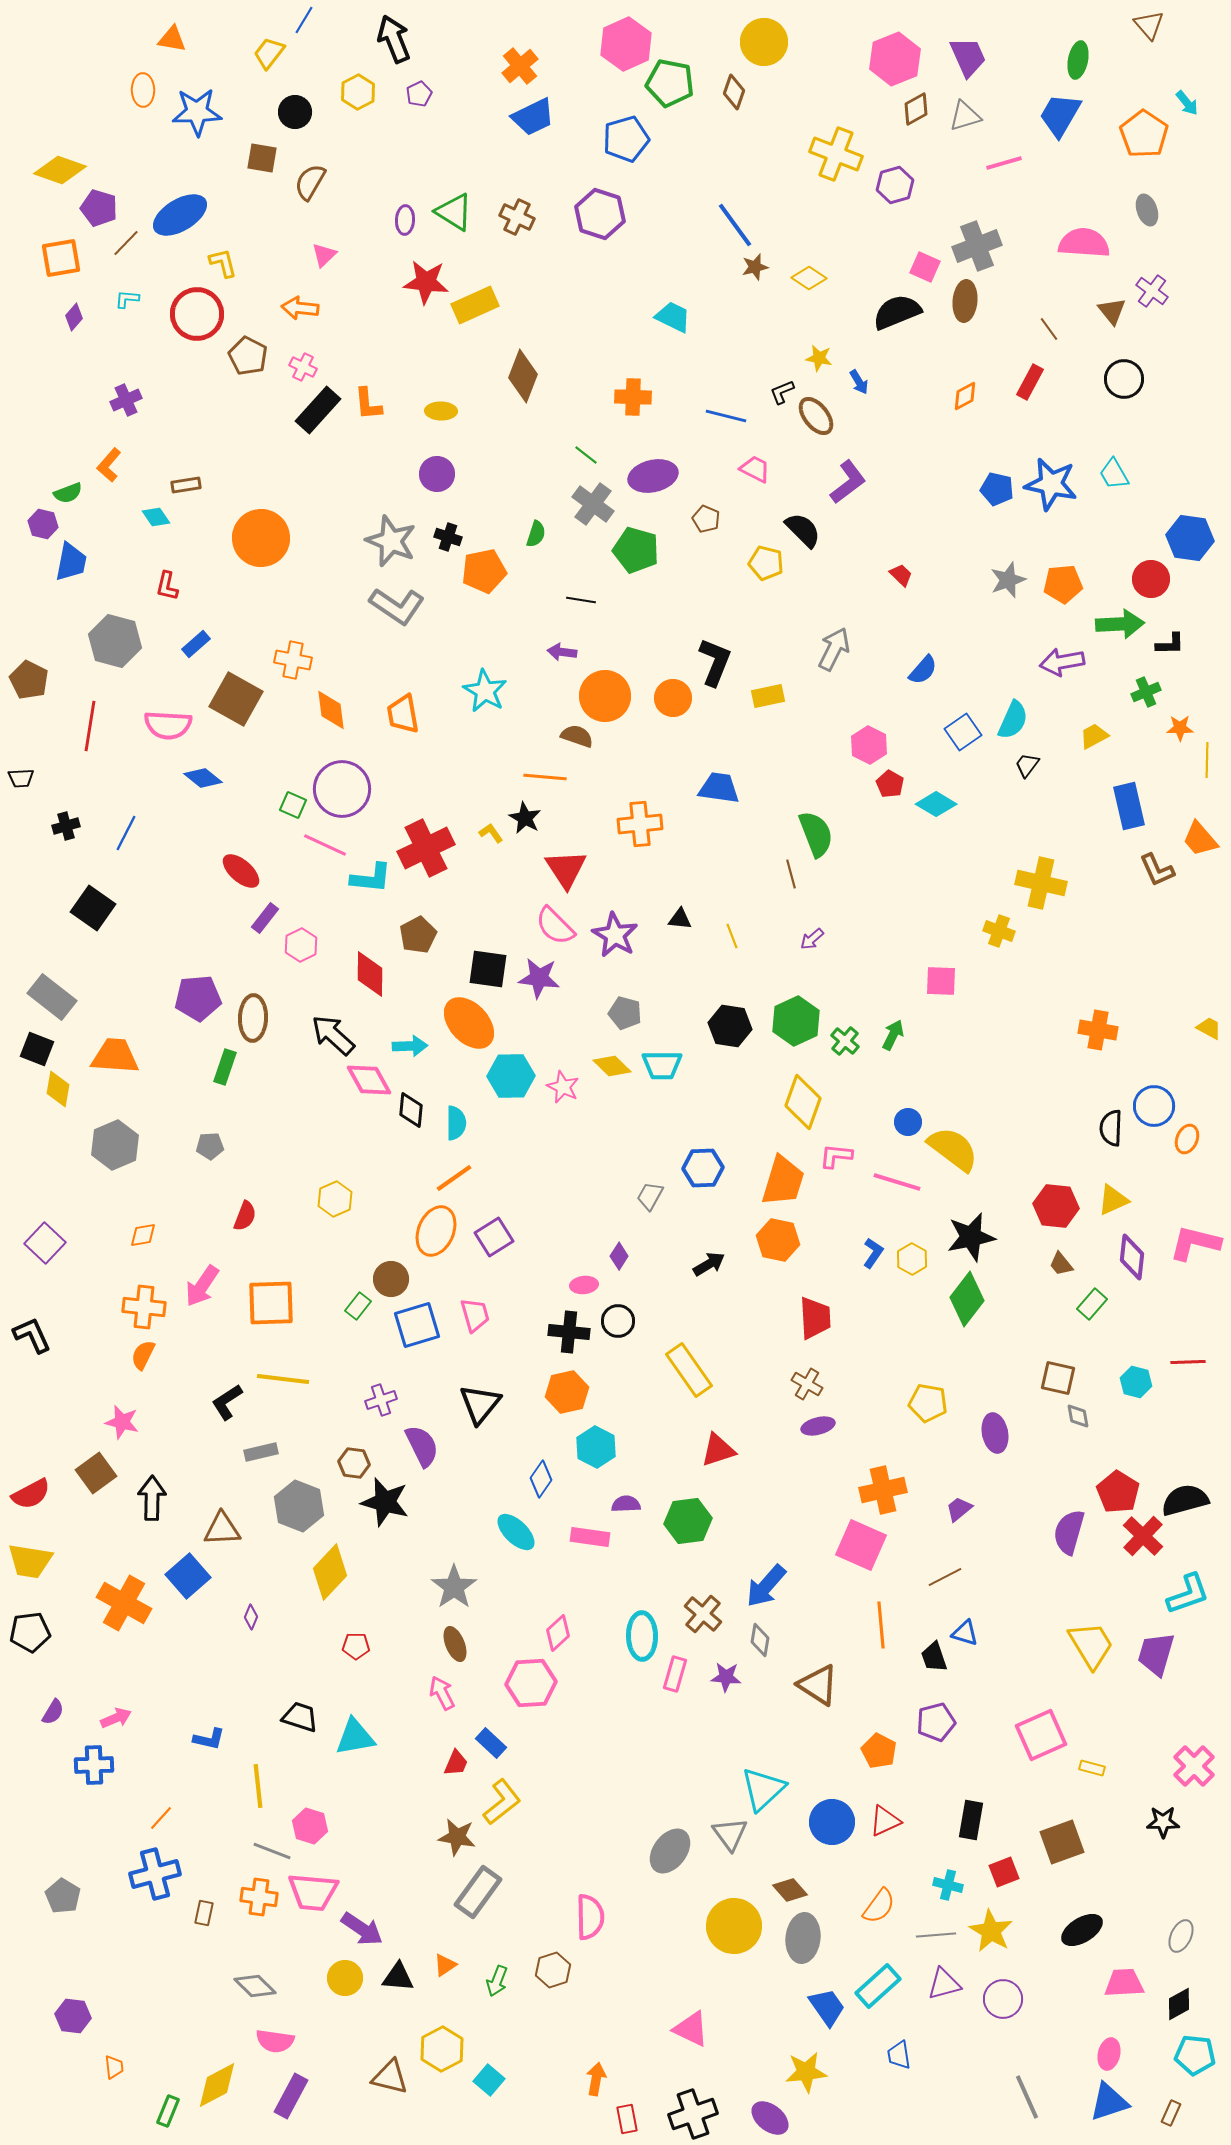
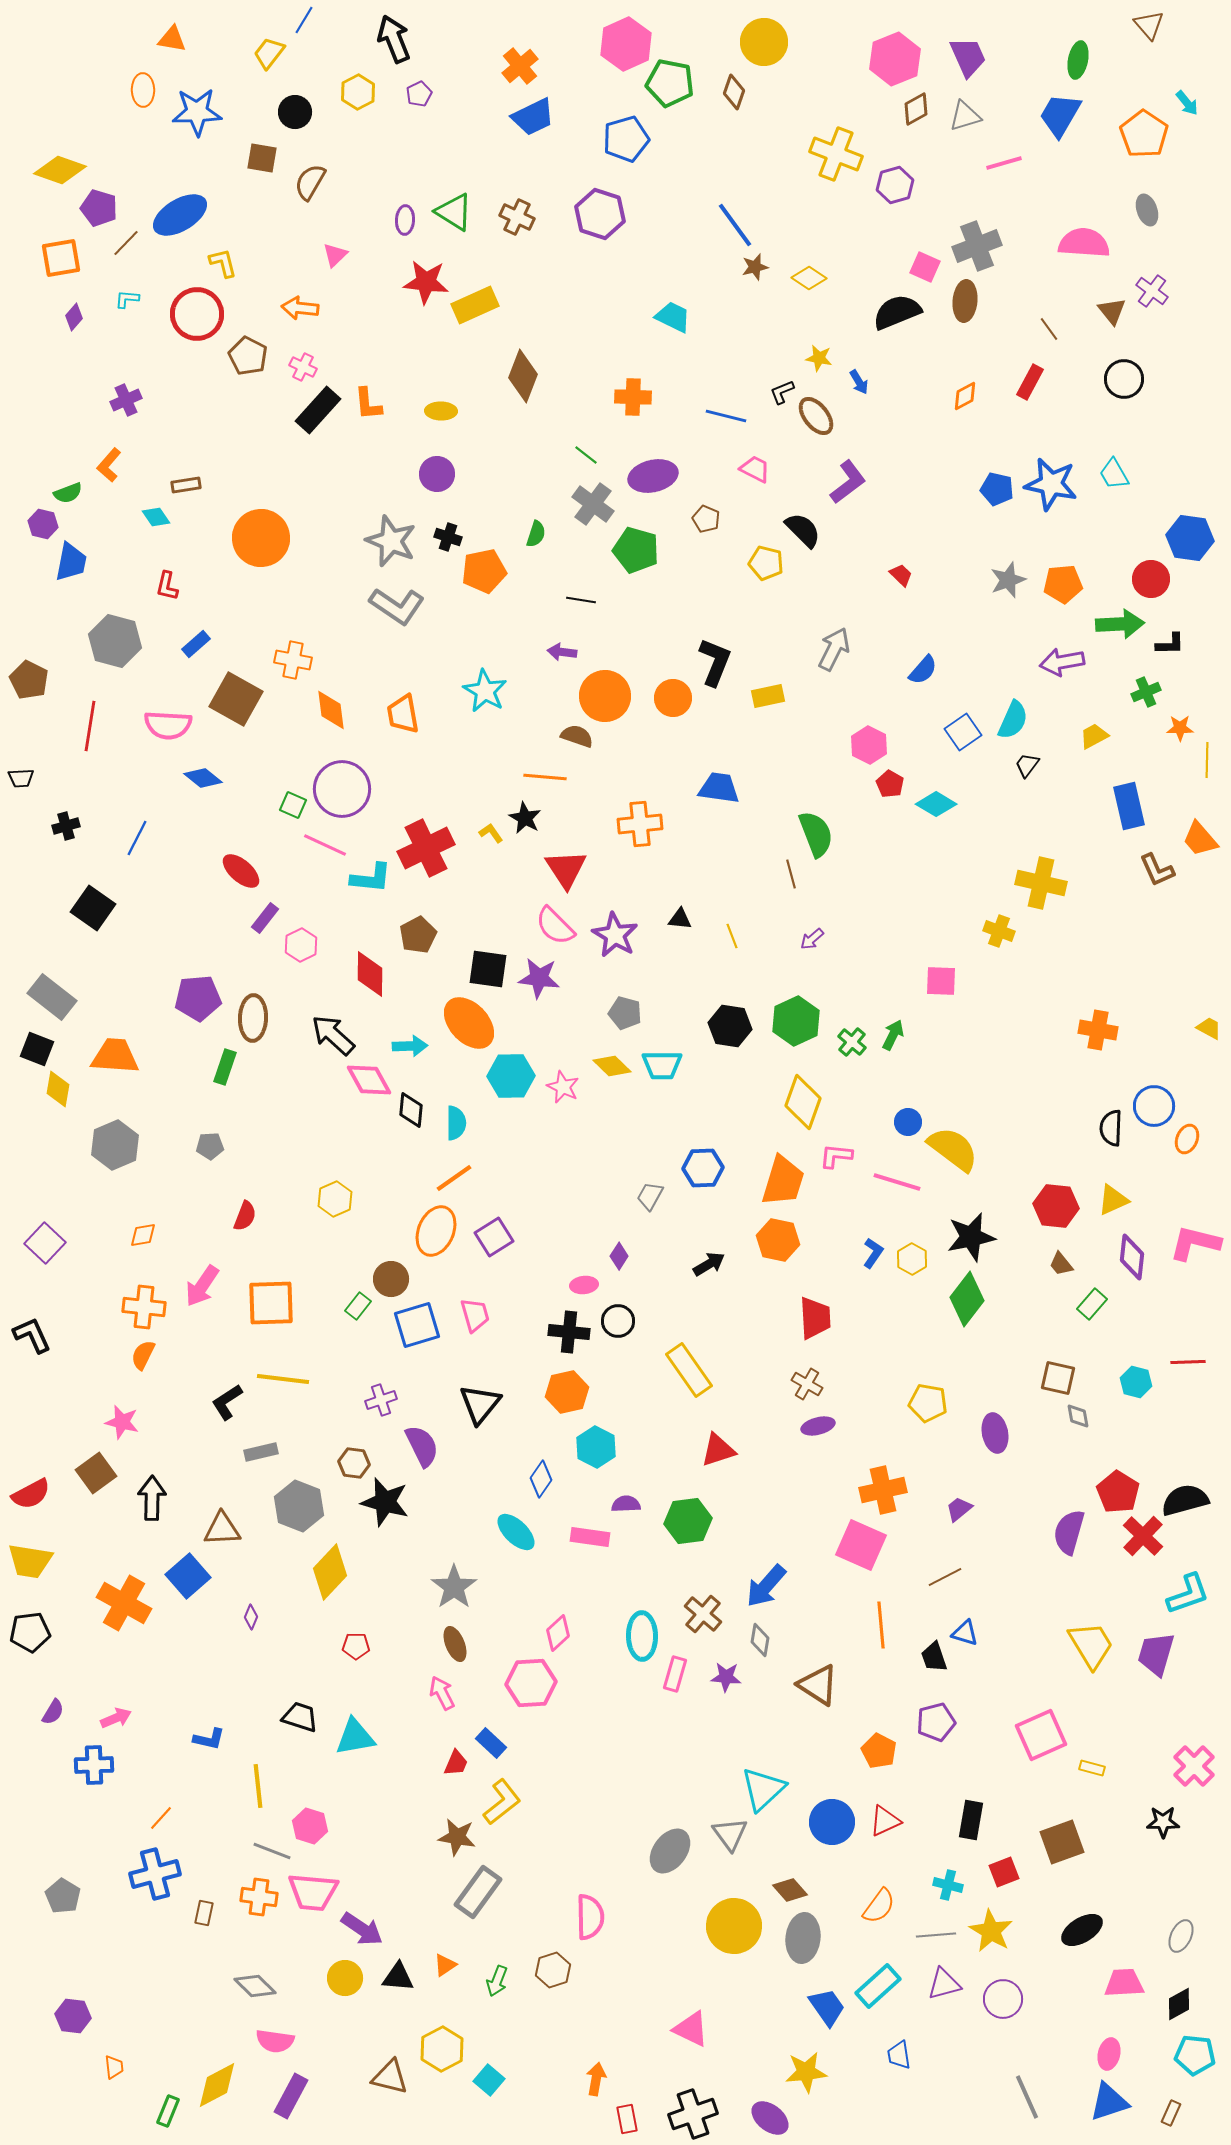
pink triangle at (324, 255): moved 11 px right
blue line at (126, 833): moved 11 px right, 5 px down
green cross at (845, 1041): moved 7 px right, 1 px down
